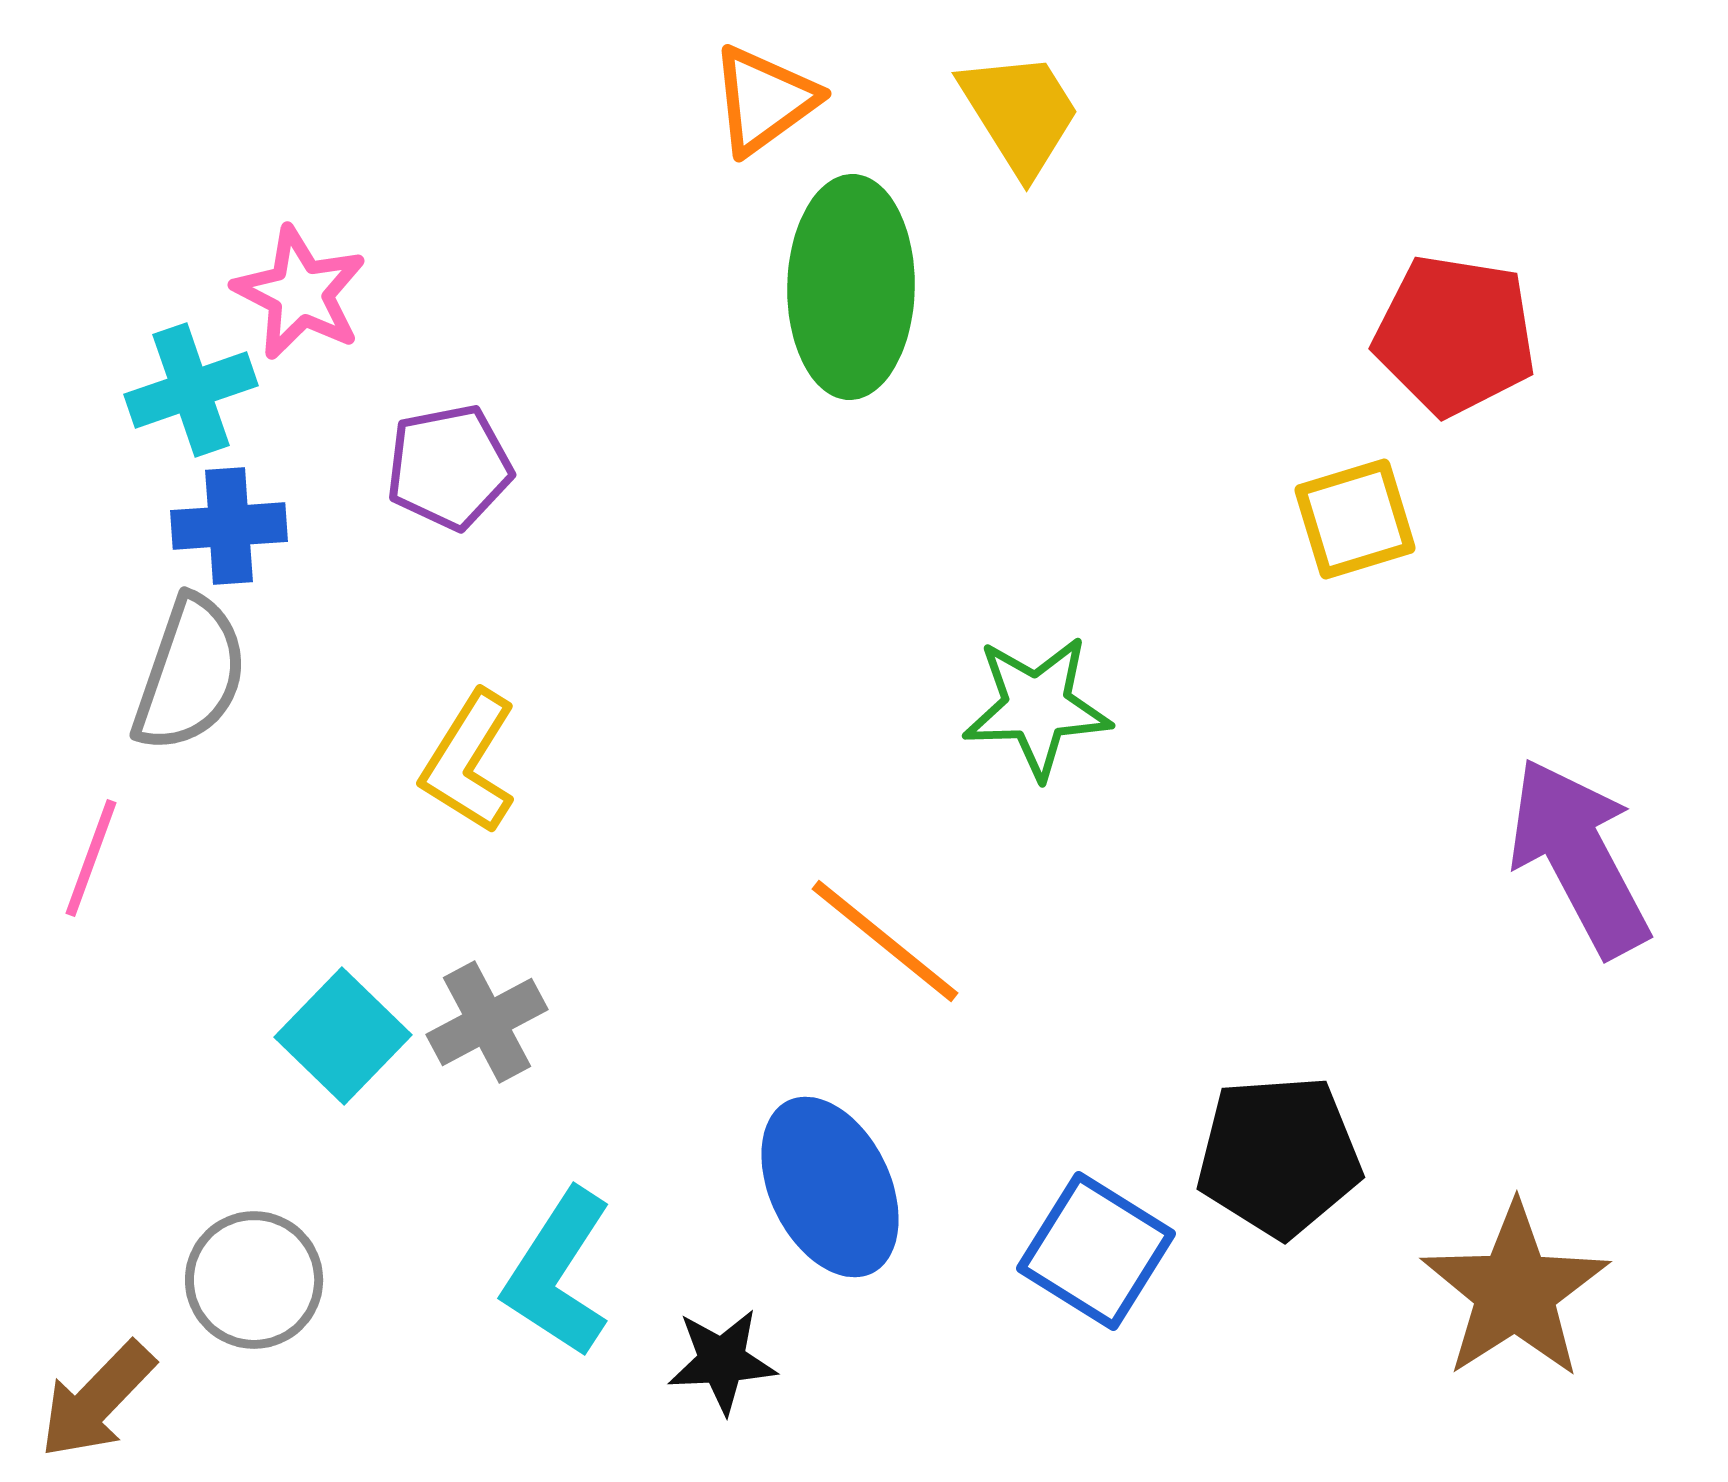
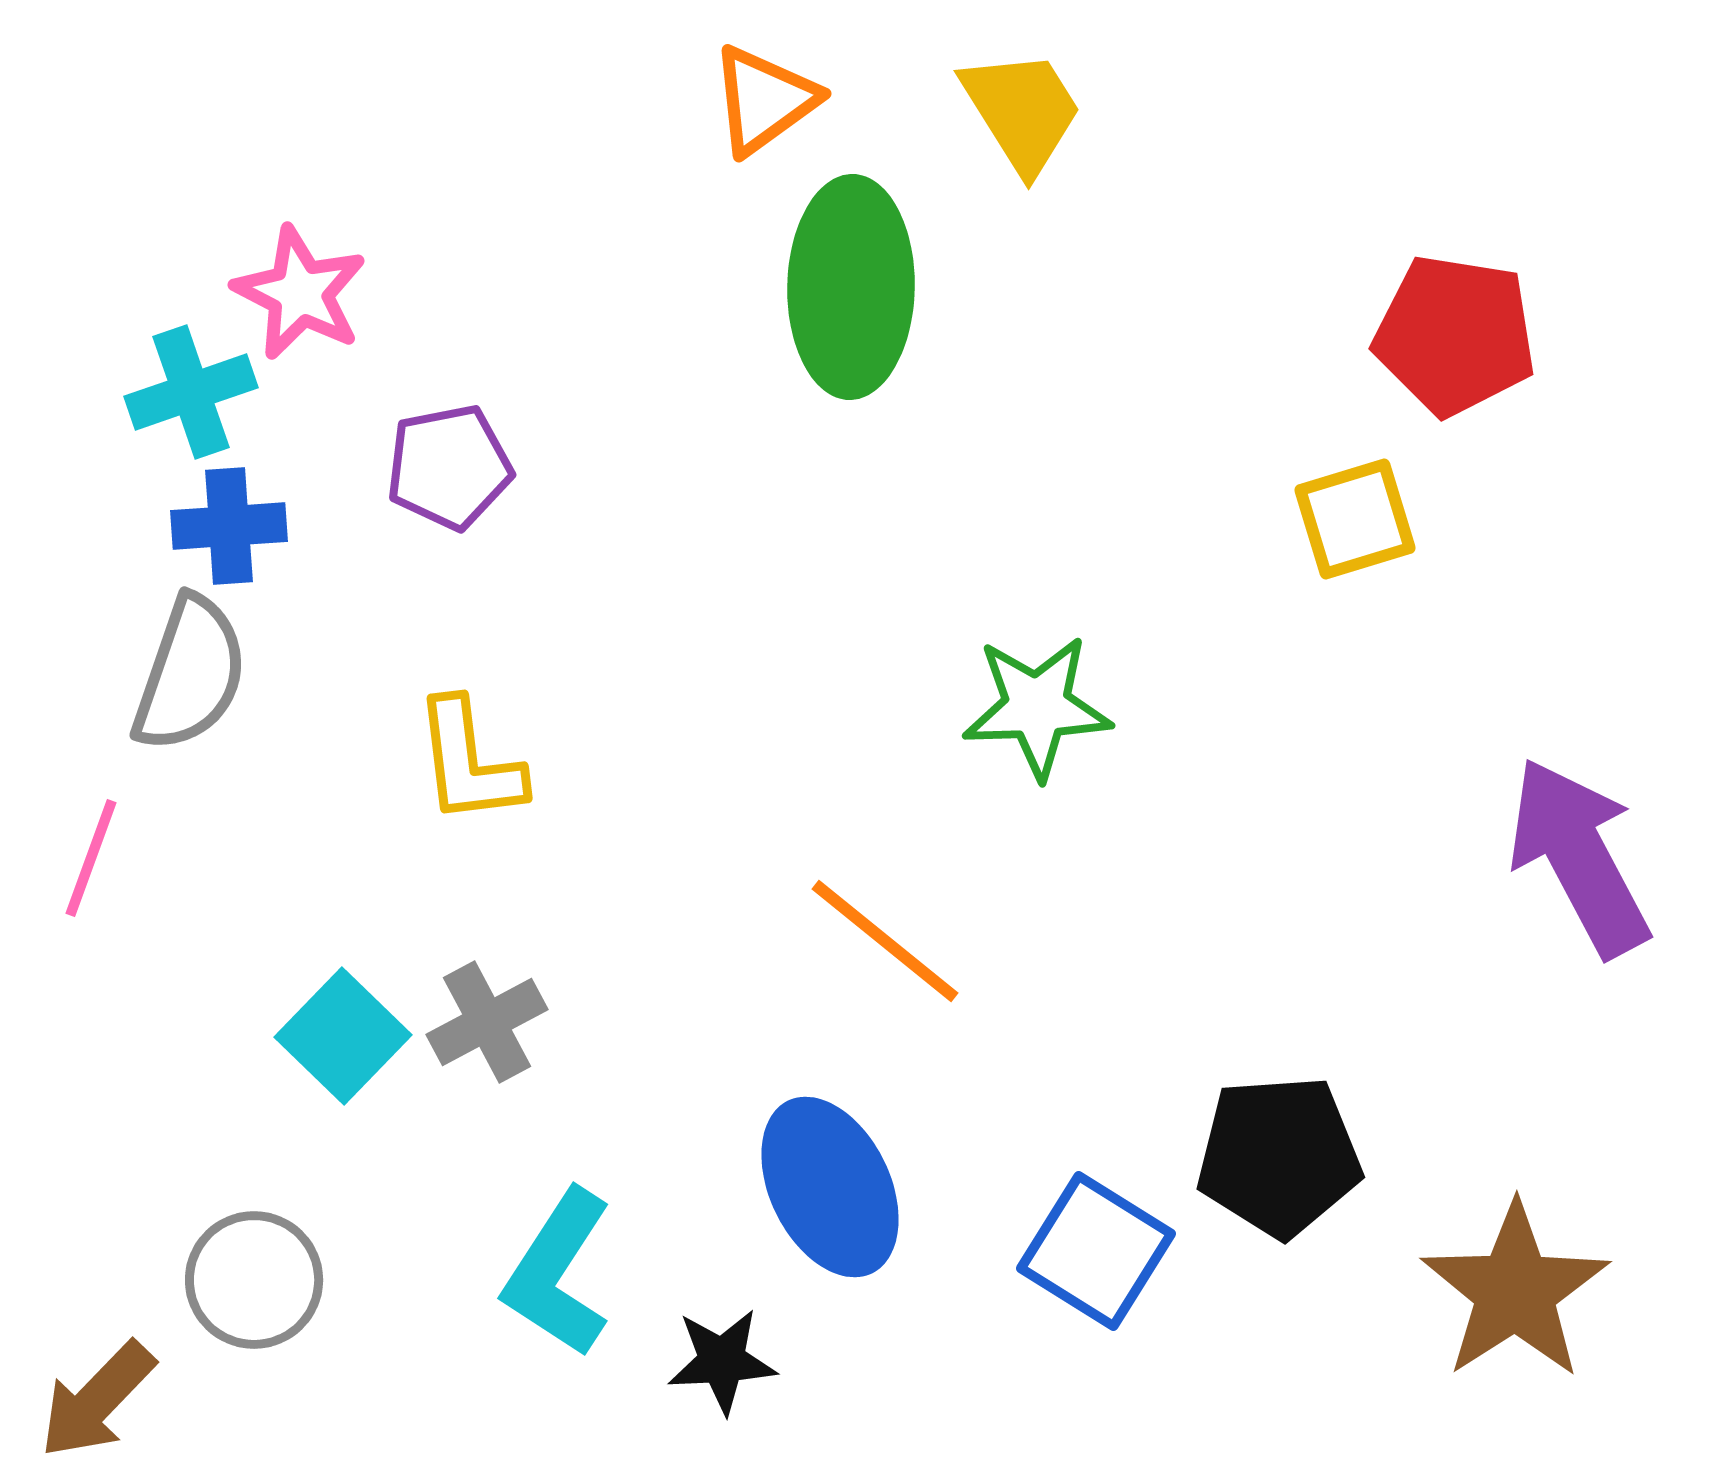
yellow trapezoid: moved 2 px right, 2 px up
cyan cross: moved 2 px down
yellow L-shape: rotated 39 degrees counterclockwise
